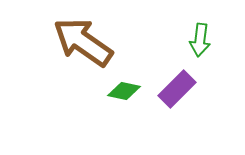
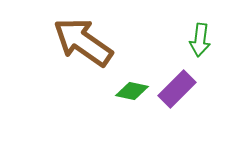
green diamond: moved 8 px right
